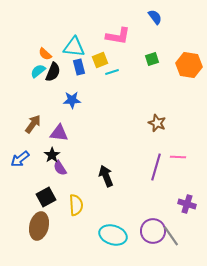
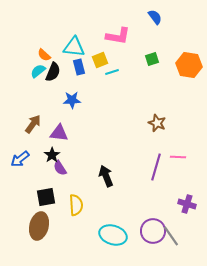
orange semicircle: moved 1 px left, 1 px down
black square: rotated 18 degrees clockwise
